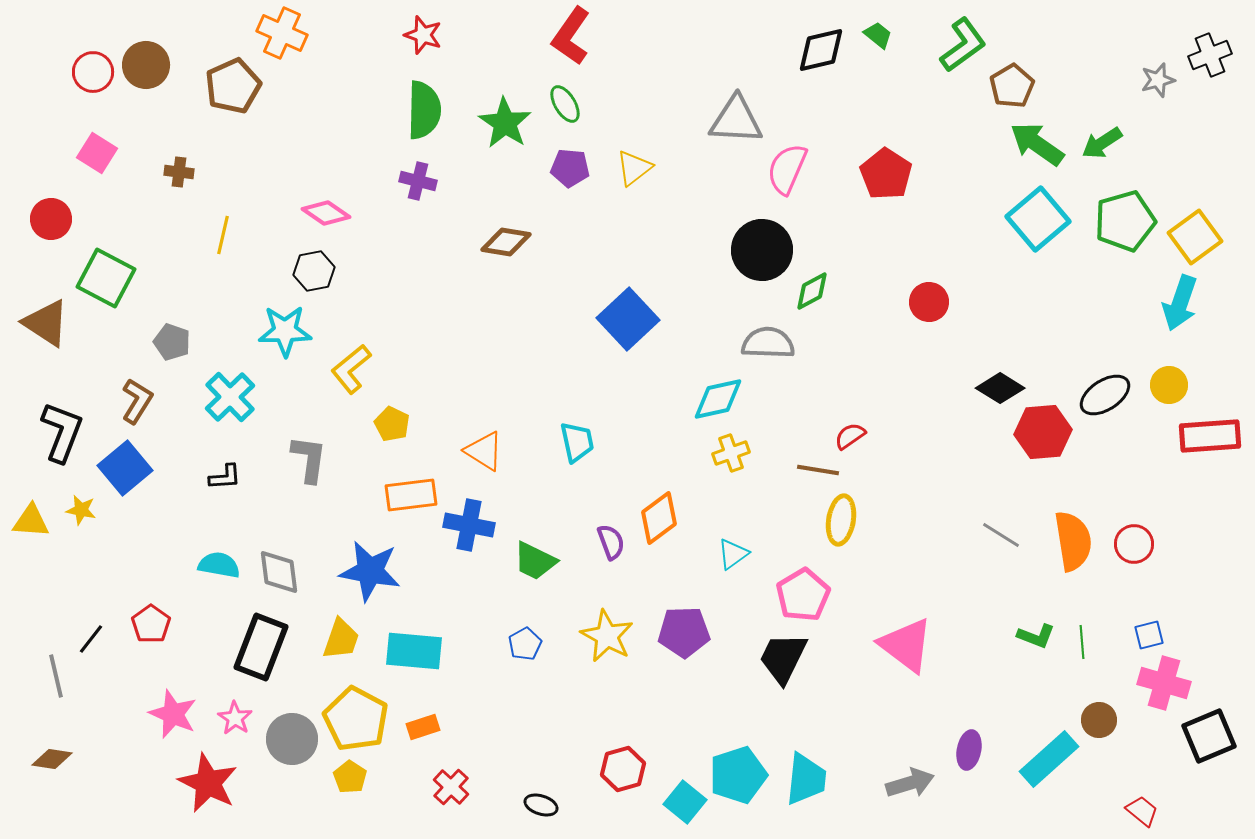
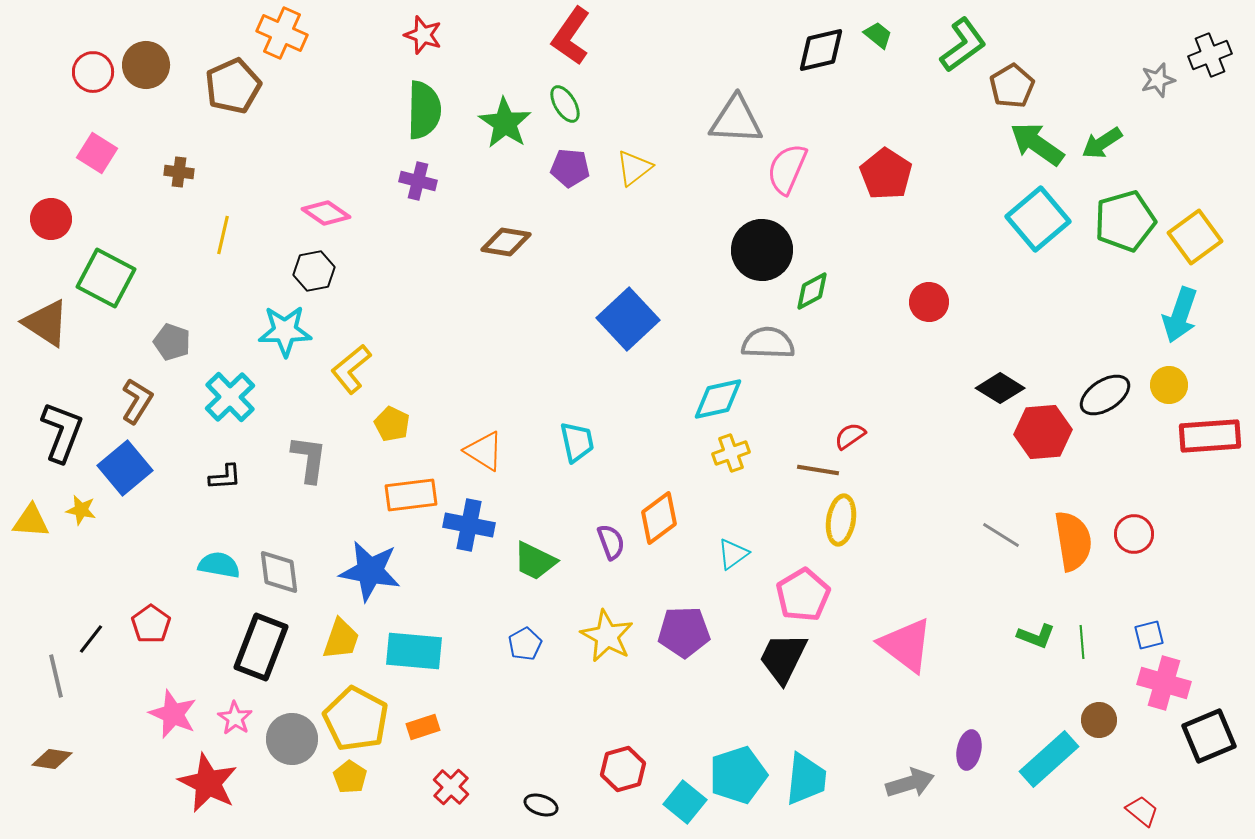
cyan arrow at (1180, 303): moved 12 px down
red circle at (1134, 544): moved 10 px up
